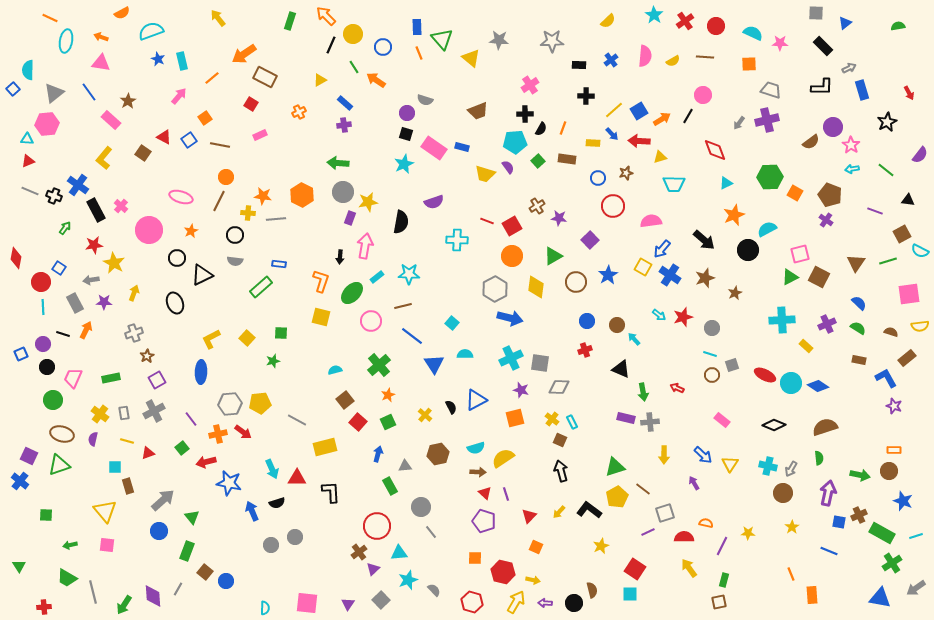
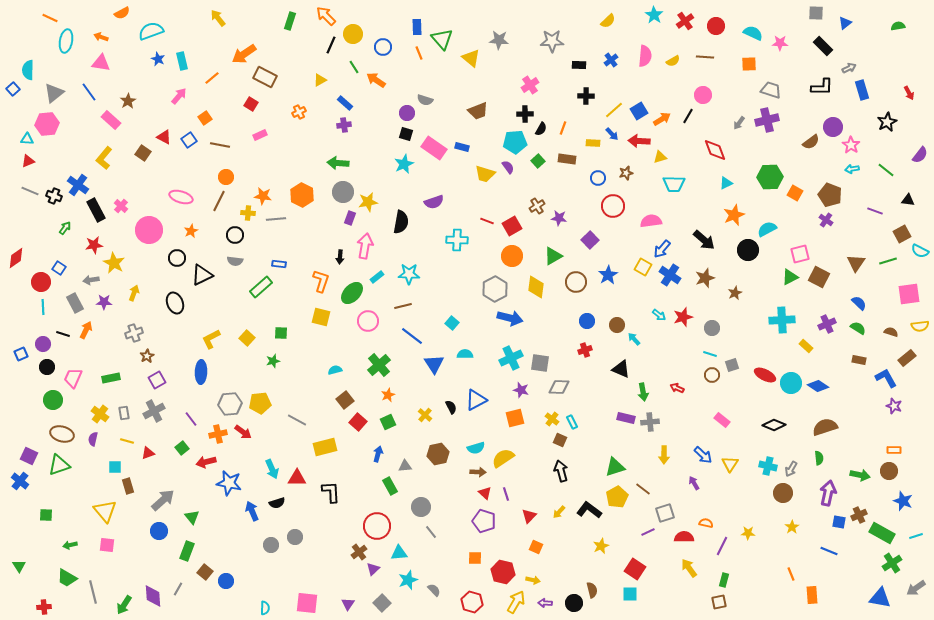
red diamond at (16, 258): rotated 45 degrees clockwise
pink circle at (371, 321): moved 3 px left
gray square at (381, 600): moved 1 px right, 3 px down
